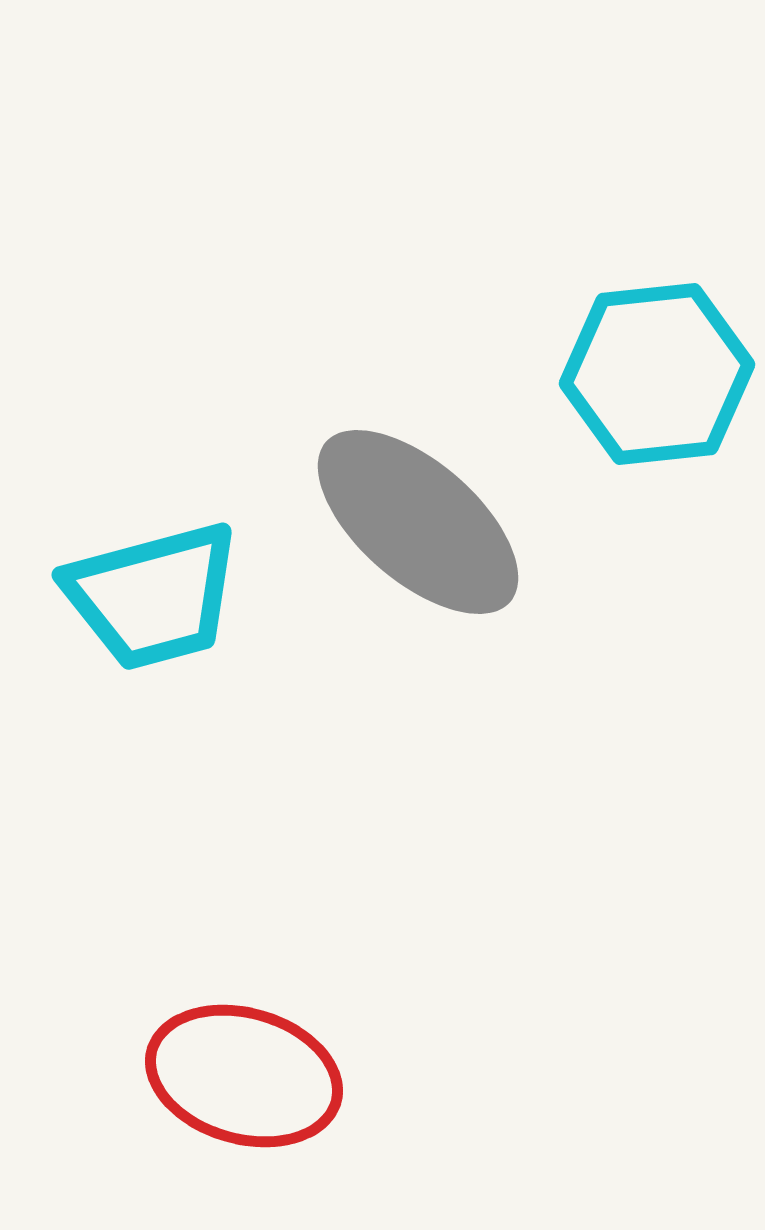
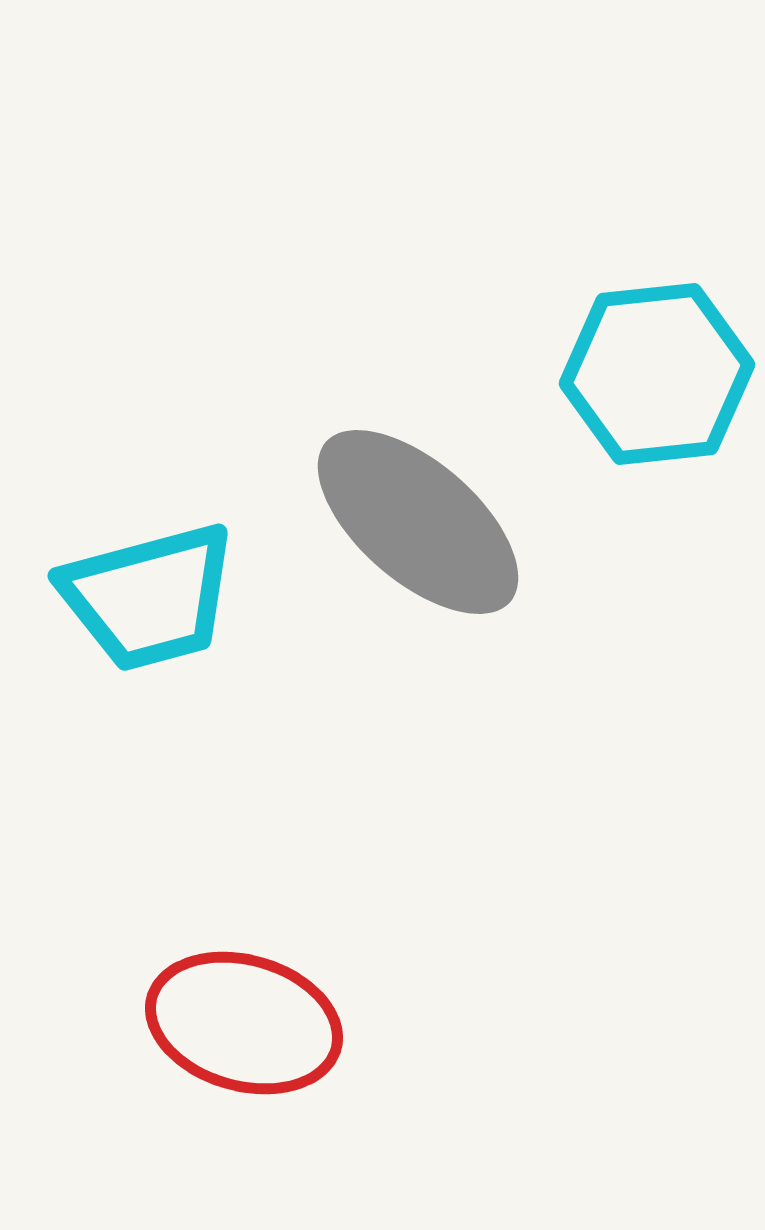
cyan trapezoid: moved 4 px left, 1 px down
red ellipse: moved 53 px up
